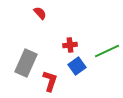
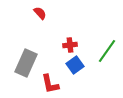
green line: rotated 30 degrees counterclockwise
blue square: moved 2 px left, 1 px up
red L-shape: moved 3 px down; rotated 150 degrees clockwise
